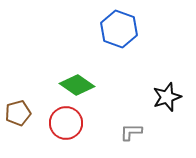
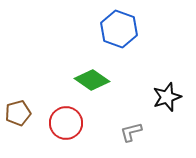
green diamond: moved 15 px right, 5 px up
gray L-shape: rotated 15 degrees counterclockwise
